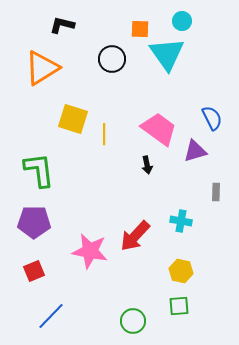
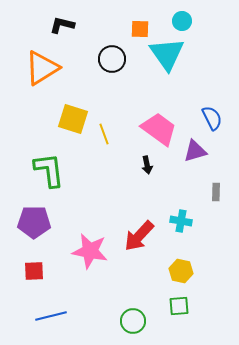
yellow line: rotated 20 degrees counterclockwise
green L-shape: moved 10 px right
red arrow: moved 4 px right
red square: rotated 20 degrees clockwise
blue line: rotated 32 degrees clockwise
